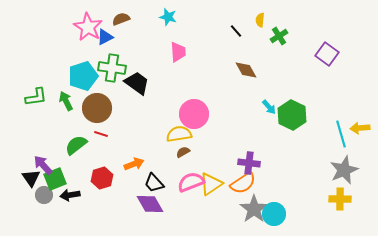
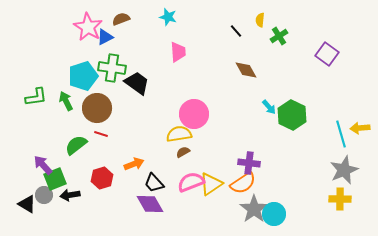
black triangle at (31, 178): moved 4 px left, 26 px down; rotated 24 degrees counterclockwise
